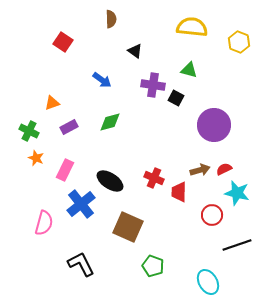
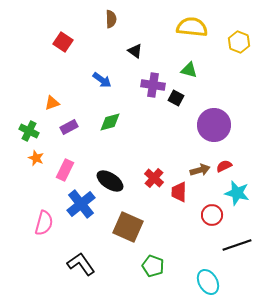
red semicircle: moved 3 px up
red cross: rotated 18 degrees clockwise
black L-shape: rotated 8 degrees counterclockwise
